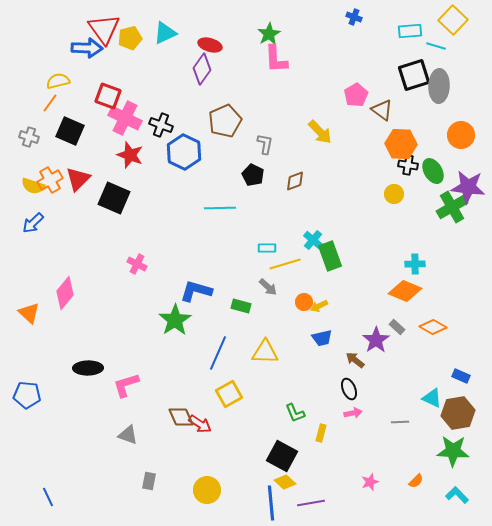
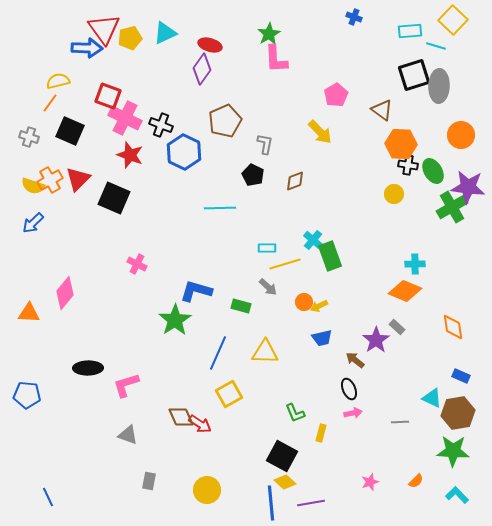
pink pentagon at (356, 95): moved 20 px left
orange triangle at (29, 313): rotated 40 degrees counterclockwise
orange diamond at (433, 327): moved 20 px right; rotated 52 degrees clockwise
